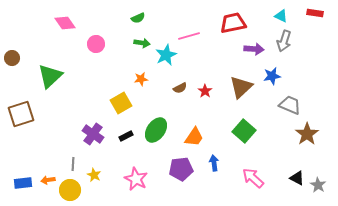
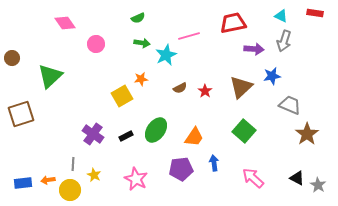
yellow square: moved 1 px right, 7 px up
